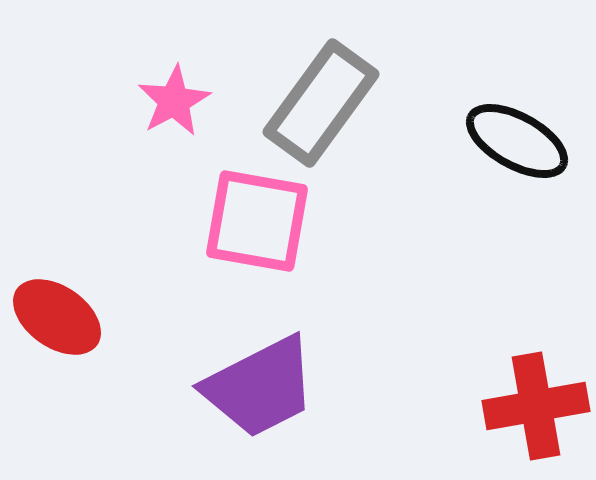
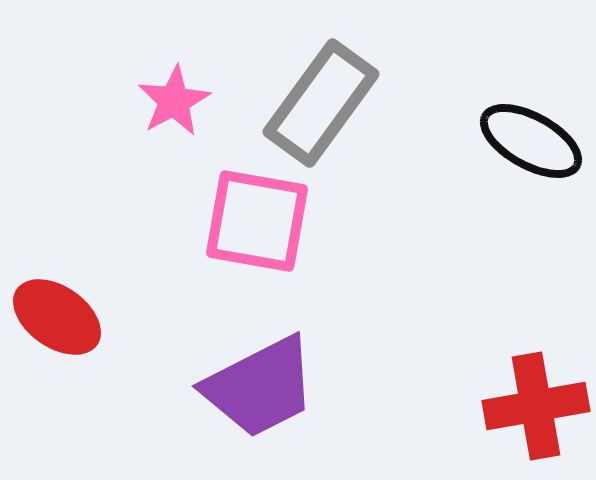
black ellipse: moved 14 px right
